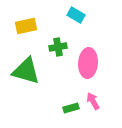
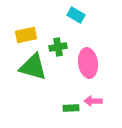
yellow rectangle: moved 9 px down
pink ellipse: rotated 12 degrees counterclockwise
green triangle: moved 7 px right, 4 px up
pink arrow: rotated 60 degrees counterclockwise
green rectangle: rotated 14 degrees clockwise
